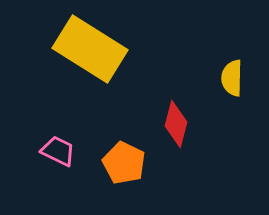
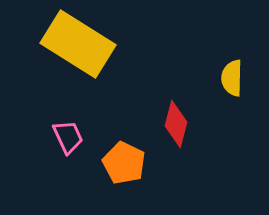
yellow rectangle: moved 12 px left, 5 px up
pink trapezoid: moved 10 px right, 14 px up; rotated 39 degrees clockwise
